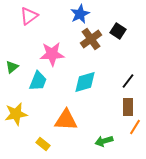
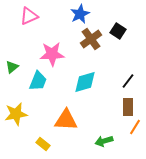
pink triangle: rotated 12 degrees clockwise
